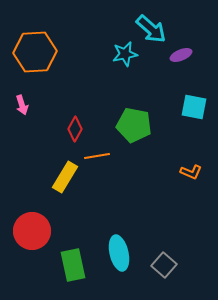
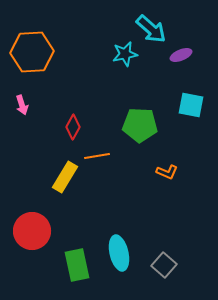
orange hexagon: moved 3 px left
cyan square: moved 3 px left, 2 px up
green pentagon: moved 6 px right; rotated 8 degrees counterclockwise
red diamond: moved 2 px left, 2 px up
orange L-shape: moved 24 px left
green rectangle: moved 4 px right
